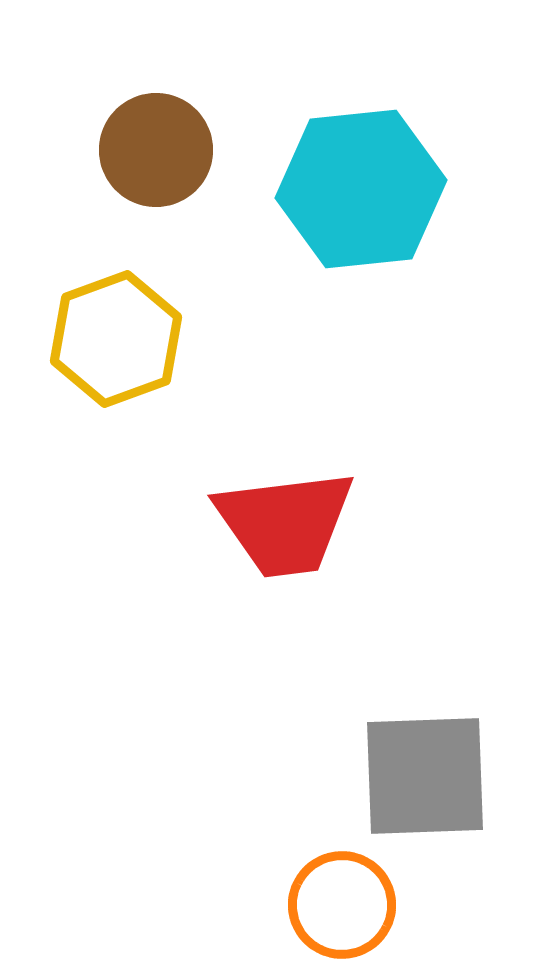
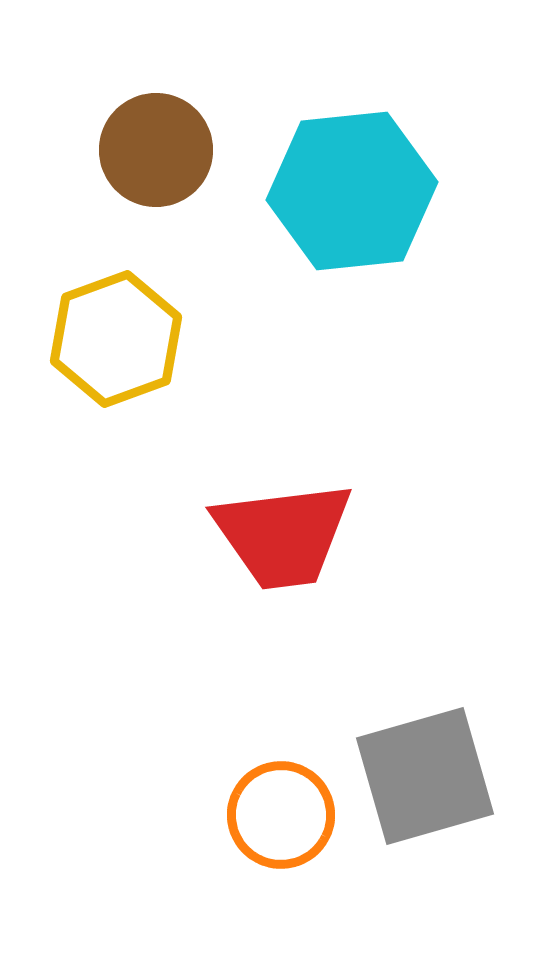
cyan hexagon: moved 9 px left, 2 px down
red trapezoid: moved 2 px left, 12 px down
gray square: rotated 14 degrees counterclockwise
orange circle: moved 61 px left, 90 px up
